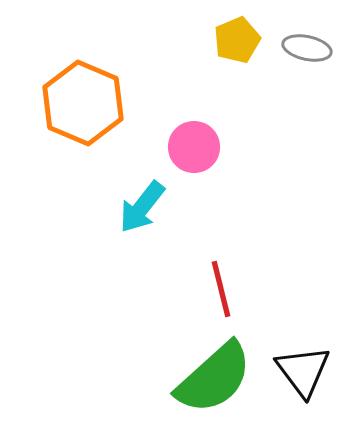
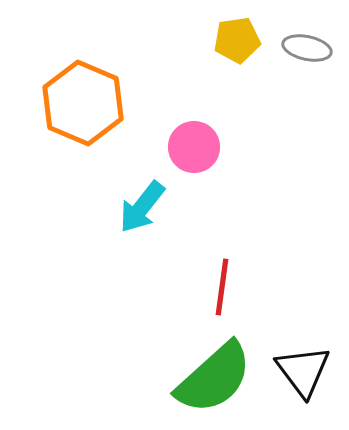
yellow pentagon: rotated 15 degrees clockwise
red line: moved 1 px right, 2 px up; rotated 22 degrees clockwise
